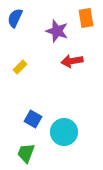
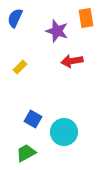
green trapezoid: rotated 40 degrees clockwise
